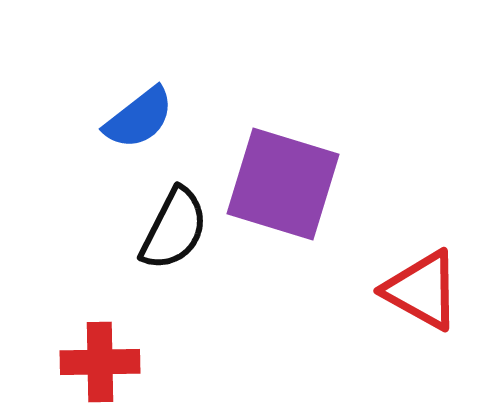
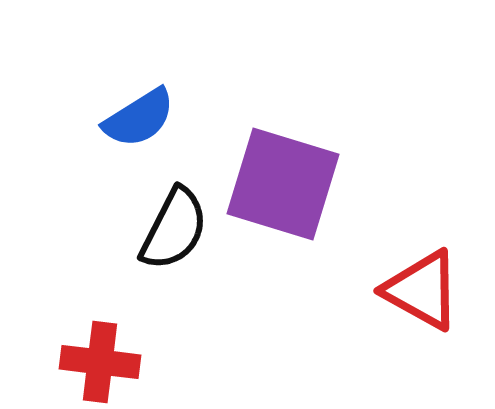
blue semicircle: rotated 6 degrees clockwise
red cross: rotated 8 degrees clockwise
